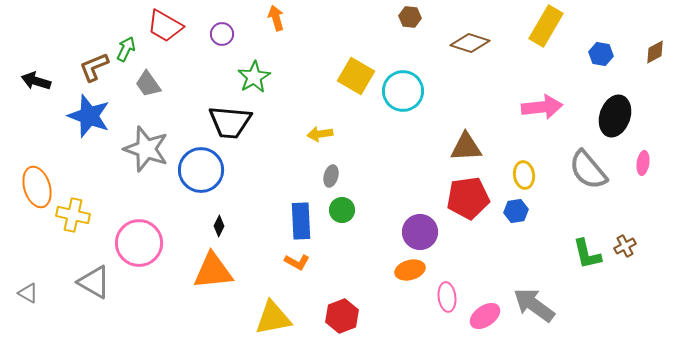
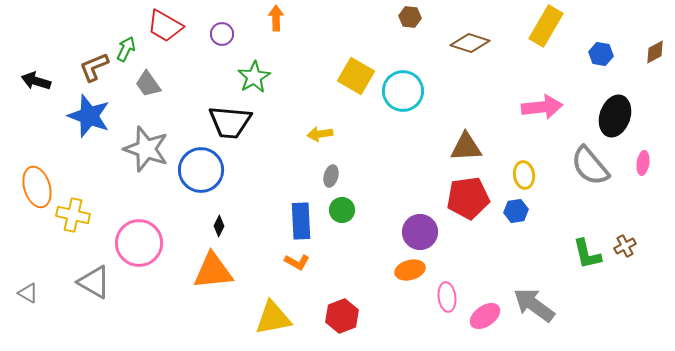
orange arrow at (276, 18): rotated 15 degrees clockwise
gray semicircle at (588, 170): moved 2 px right, 4 px up
